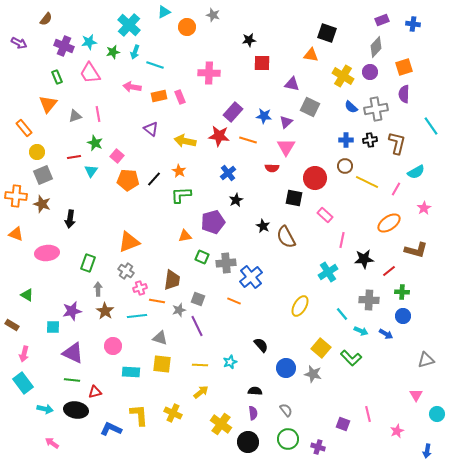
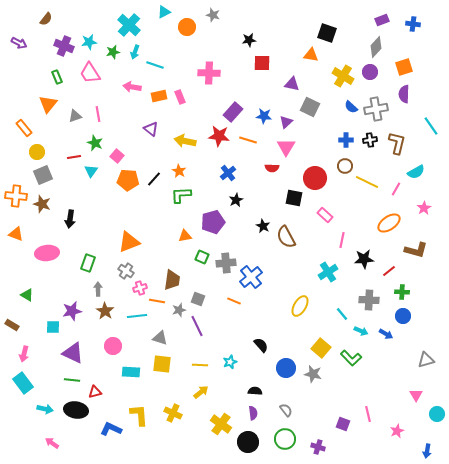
green circle at (288, 439): moved 3 px left
